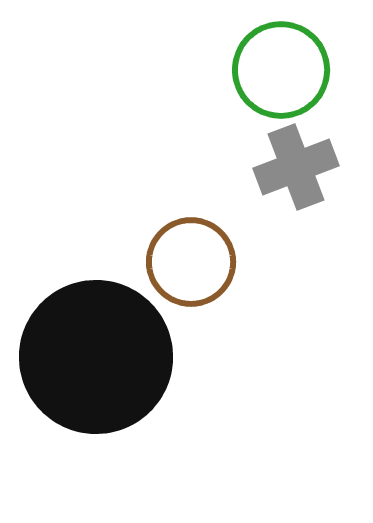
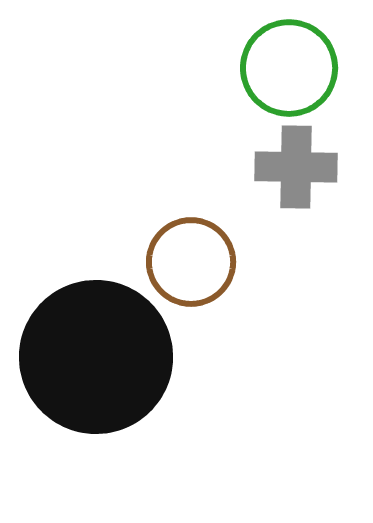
green circle: moved 8 px right, 2 px up
gray cross: rotated 22 degrees clockwise
